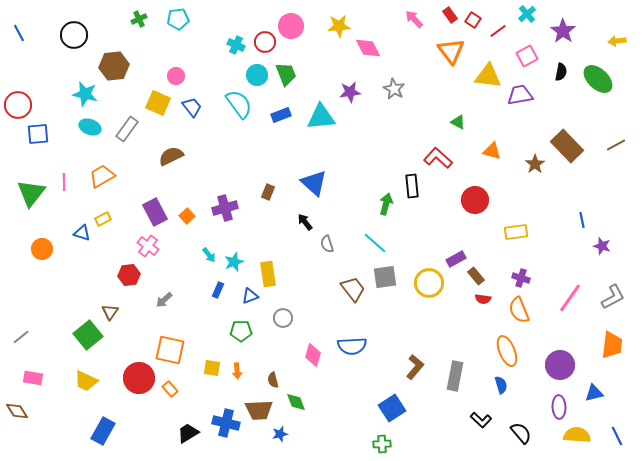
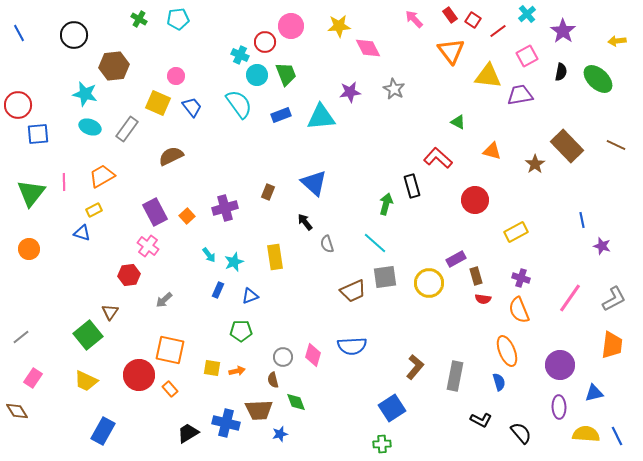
green cross at (139, 19): rotated 35 degrees counterclockwise
cyan cross at (236, 45): moved 4 px right, 10 px down
brown line at (616, 145): rotated 54 degrees clockwise
black rectangle at (412, 186): rotated 10 degrees counterclockwise
yellow rectangle at (103, 219): moved 9 px left, 9 px up
yellow rectangle at (516, 232): rotated 20 degrees counterclockwise
orange circle at (42, 249): moved 13 px left
yellow rectangle at (268, 274): moved 7 px right, 17 px up
brown rectangle at (476, 276): rotated 24 degrees clockwise
brown trapezoid at (353, 289): moved 2 px down; rotated 104 degrees clockwise
gray L-shape at (613, 297): moved 1 px right, 2 px down
gray circle at (283, 318): moved 39 px down
orange arrow at (237, 371): rotated 98 degrees counterclockwise
pink rectangle at (33, 378): rotated 66 degrees counterclockwise
red circle at (139, 378): moved 3 px up
blue semicircle at (501, 385): moved 2 px left, 3 px up
black L-shape at (481, 420): rotated 15 degrees counterclockwise
yellow semicircle at (577, 435): moved 9 px right, 1 px up
